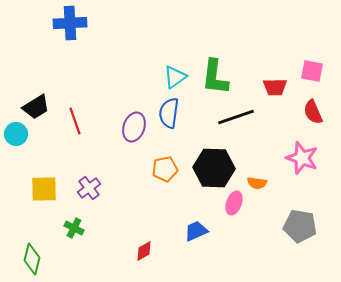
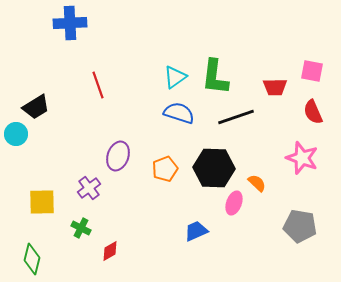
blue semicircle: moved 10 px right; rotated 100 degrees clockwise
red line: moved 23 px right, 36 px up
purple ellipse: moved 16 px left, 29 px down
orange pentagon: rotated 10 degrees counterclockwise
orange semicircle: rotated 144 degrees counterclockwise
yellow square: moved 2 px left, 13 px down
green cross: moved 7 px right
red diamond: moved 34 px left
